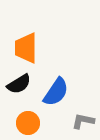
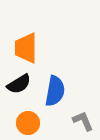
blue semicircle: moved 1 px left, 1 px up; rotated 24 degrees counterclockwise
gray L-shape: rotated 55 degrees clockwise
